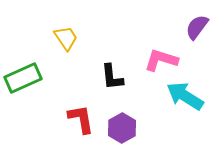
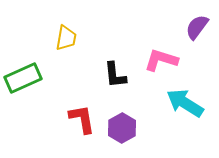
yellow trapezoid: rotated 44 degrees clockwise
black L-shape: moved 3 px right, 2 px up
cyan arrow: moved 7 px down
red L-shape: moved 1 px right
